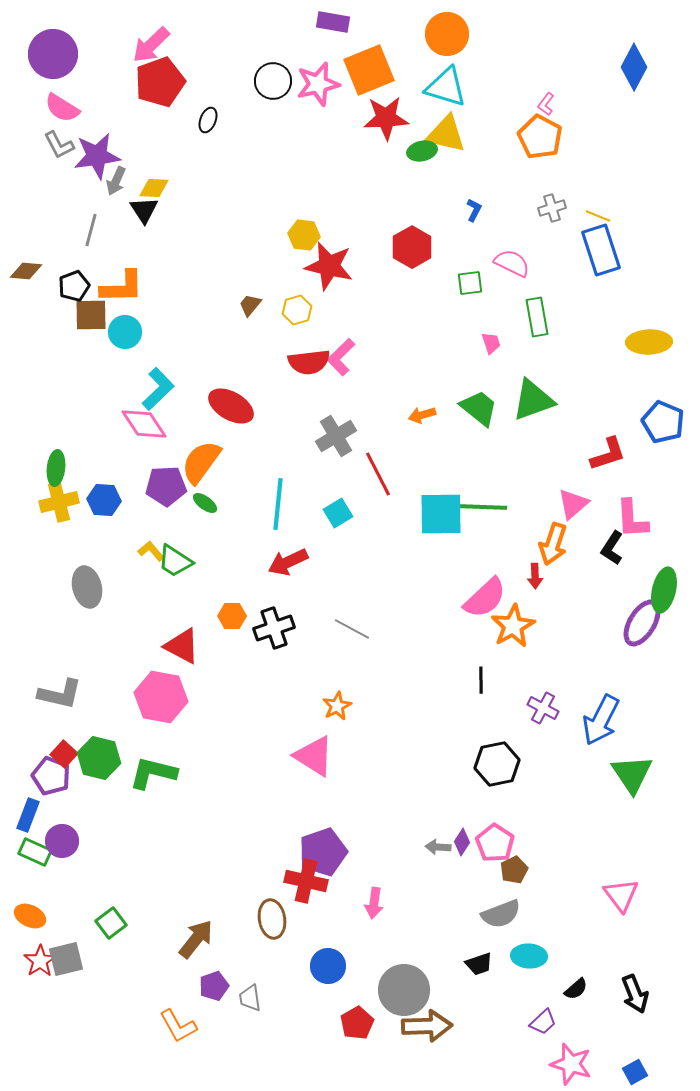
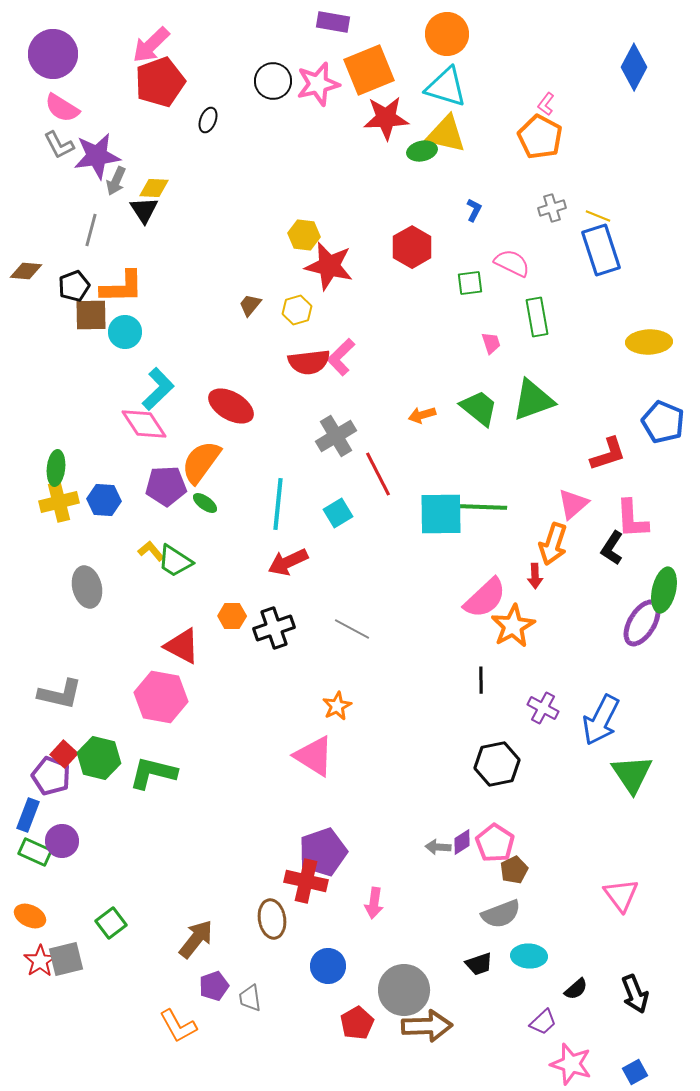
purple diamond at (462, 842): rotated 24 degrees clockwise
